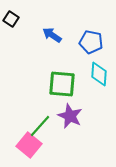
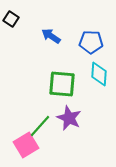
blue arrow: moved 1 px left, 1 px down
blue pentagon: rotated 10 degrees counterclockwise
purple star: moved 1 px left, 2 px down
pink square: moved 3 px left; rotated 20 degrees clockwise
